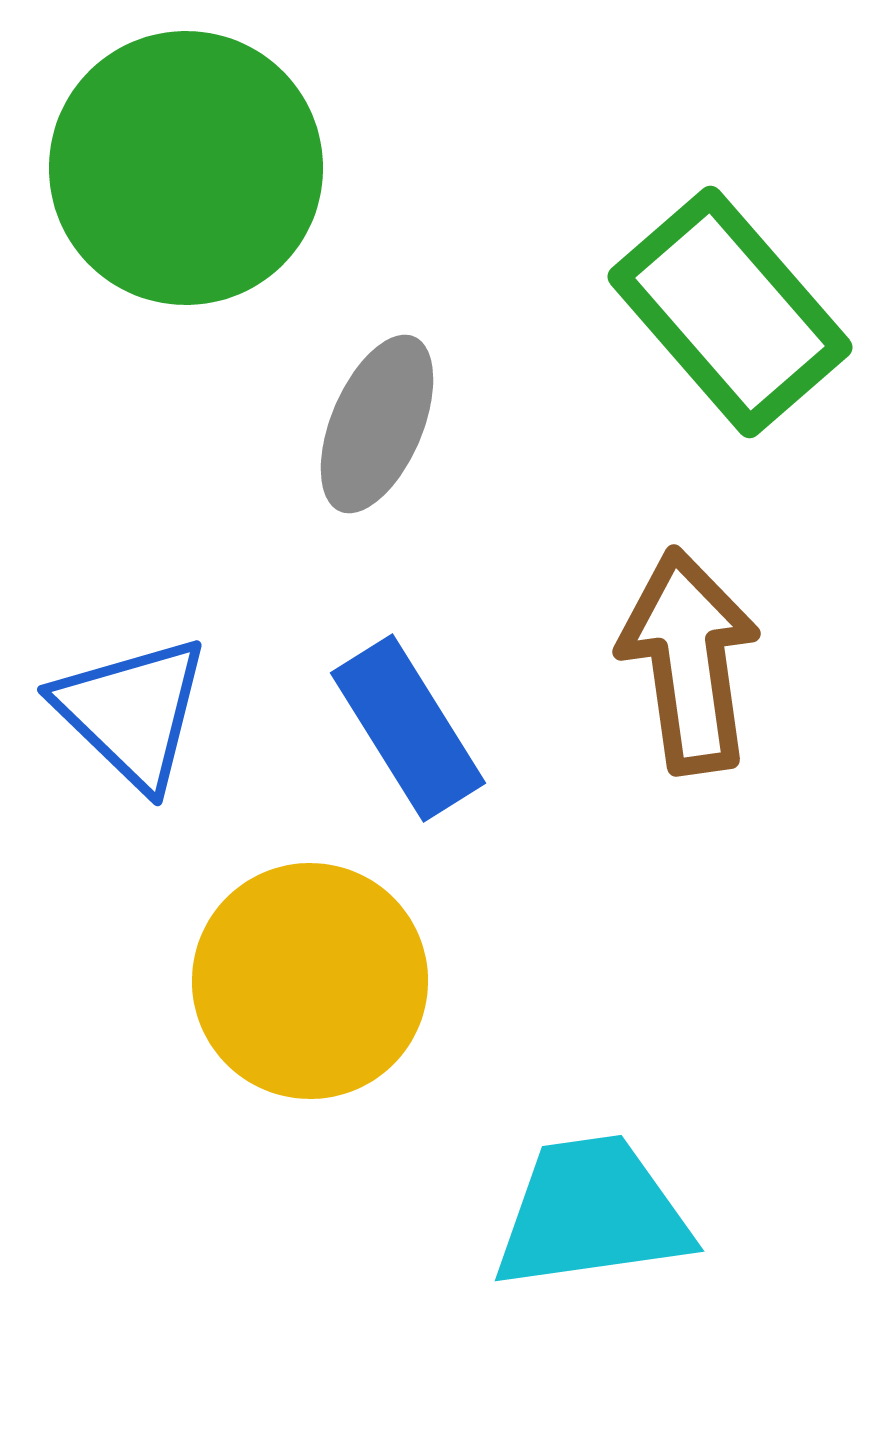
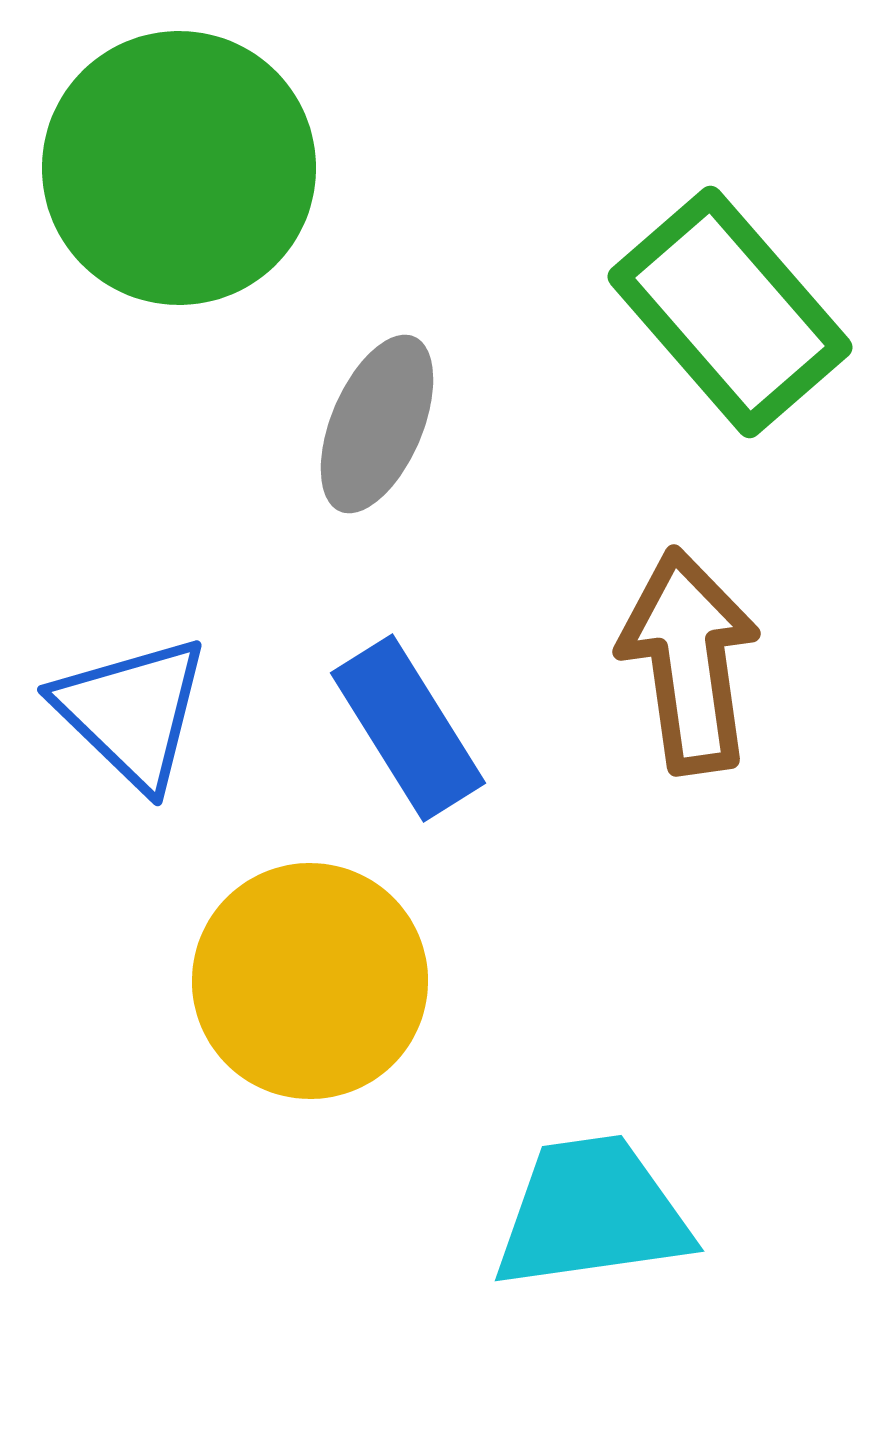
green circle: moved 7 px left
